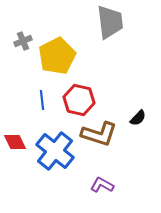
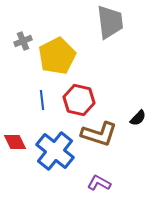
purple L-shape: moved 3 px left, 2 px up
